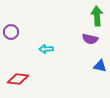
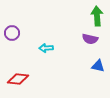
purple circle: moved 1 px right, 1 px down
cyan arrow: moved 1 px up
blue triangle: moved 2 px left
